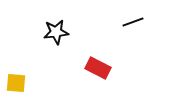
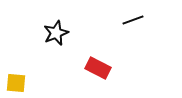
black line: moved 2 px up
black star: moved 1 px down; rotated 15 degrees counterclockwise
